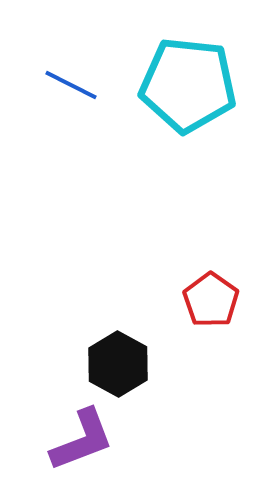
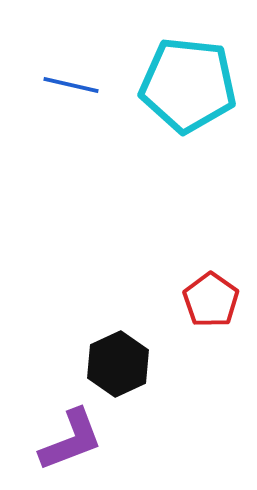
blue line: rotated 14 degrees counterclockwise
black hexagon: rotated 6 degrees clockwise
purple L-shape: moved 11 px left
